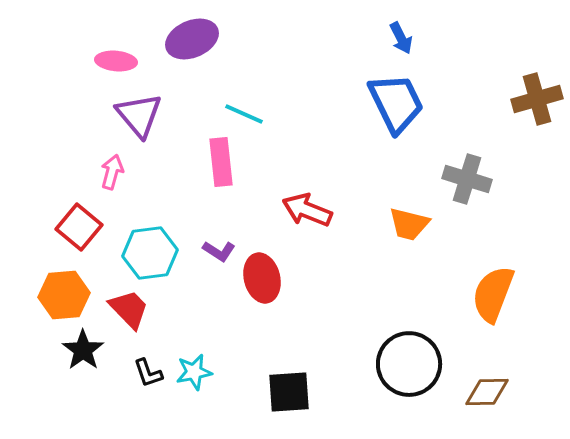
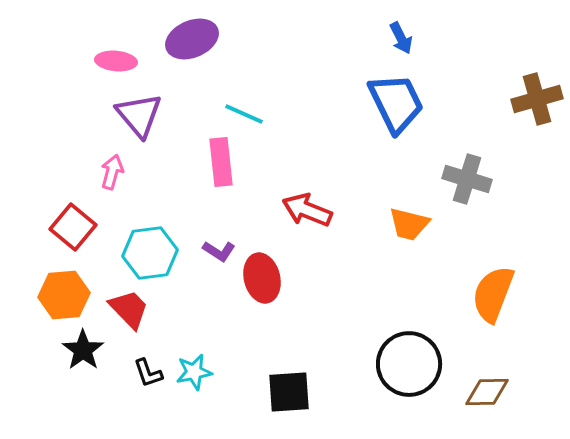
red square: moved 6 px left
